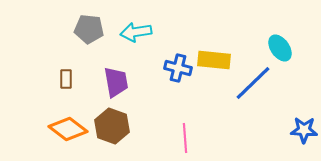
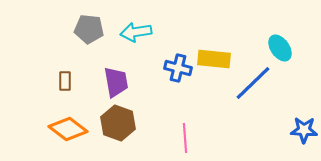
yellow rectangle: moved 1 px up
brown rectangle: moved 1 px left, 2 px down
brown hexagon: moved 6 px right, 3 px up
